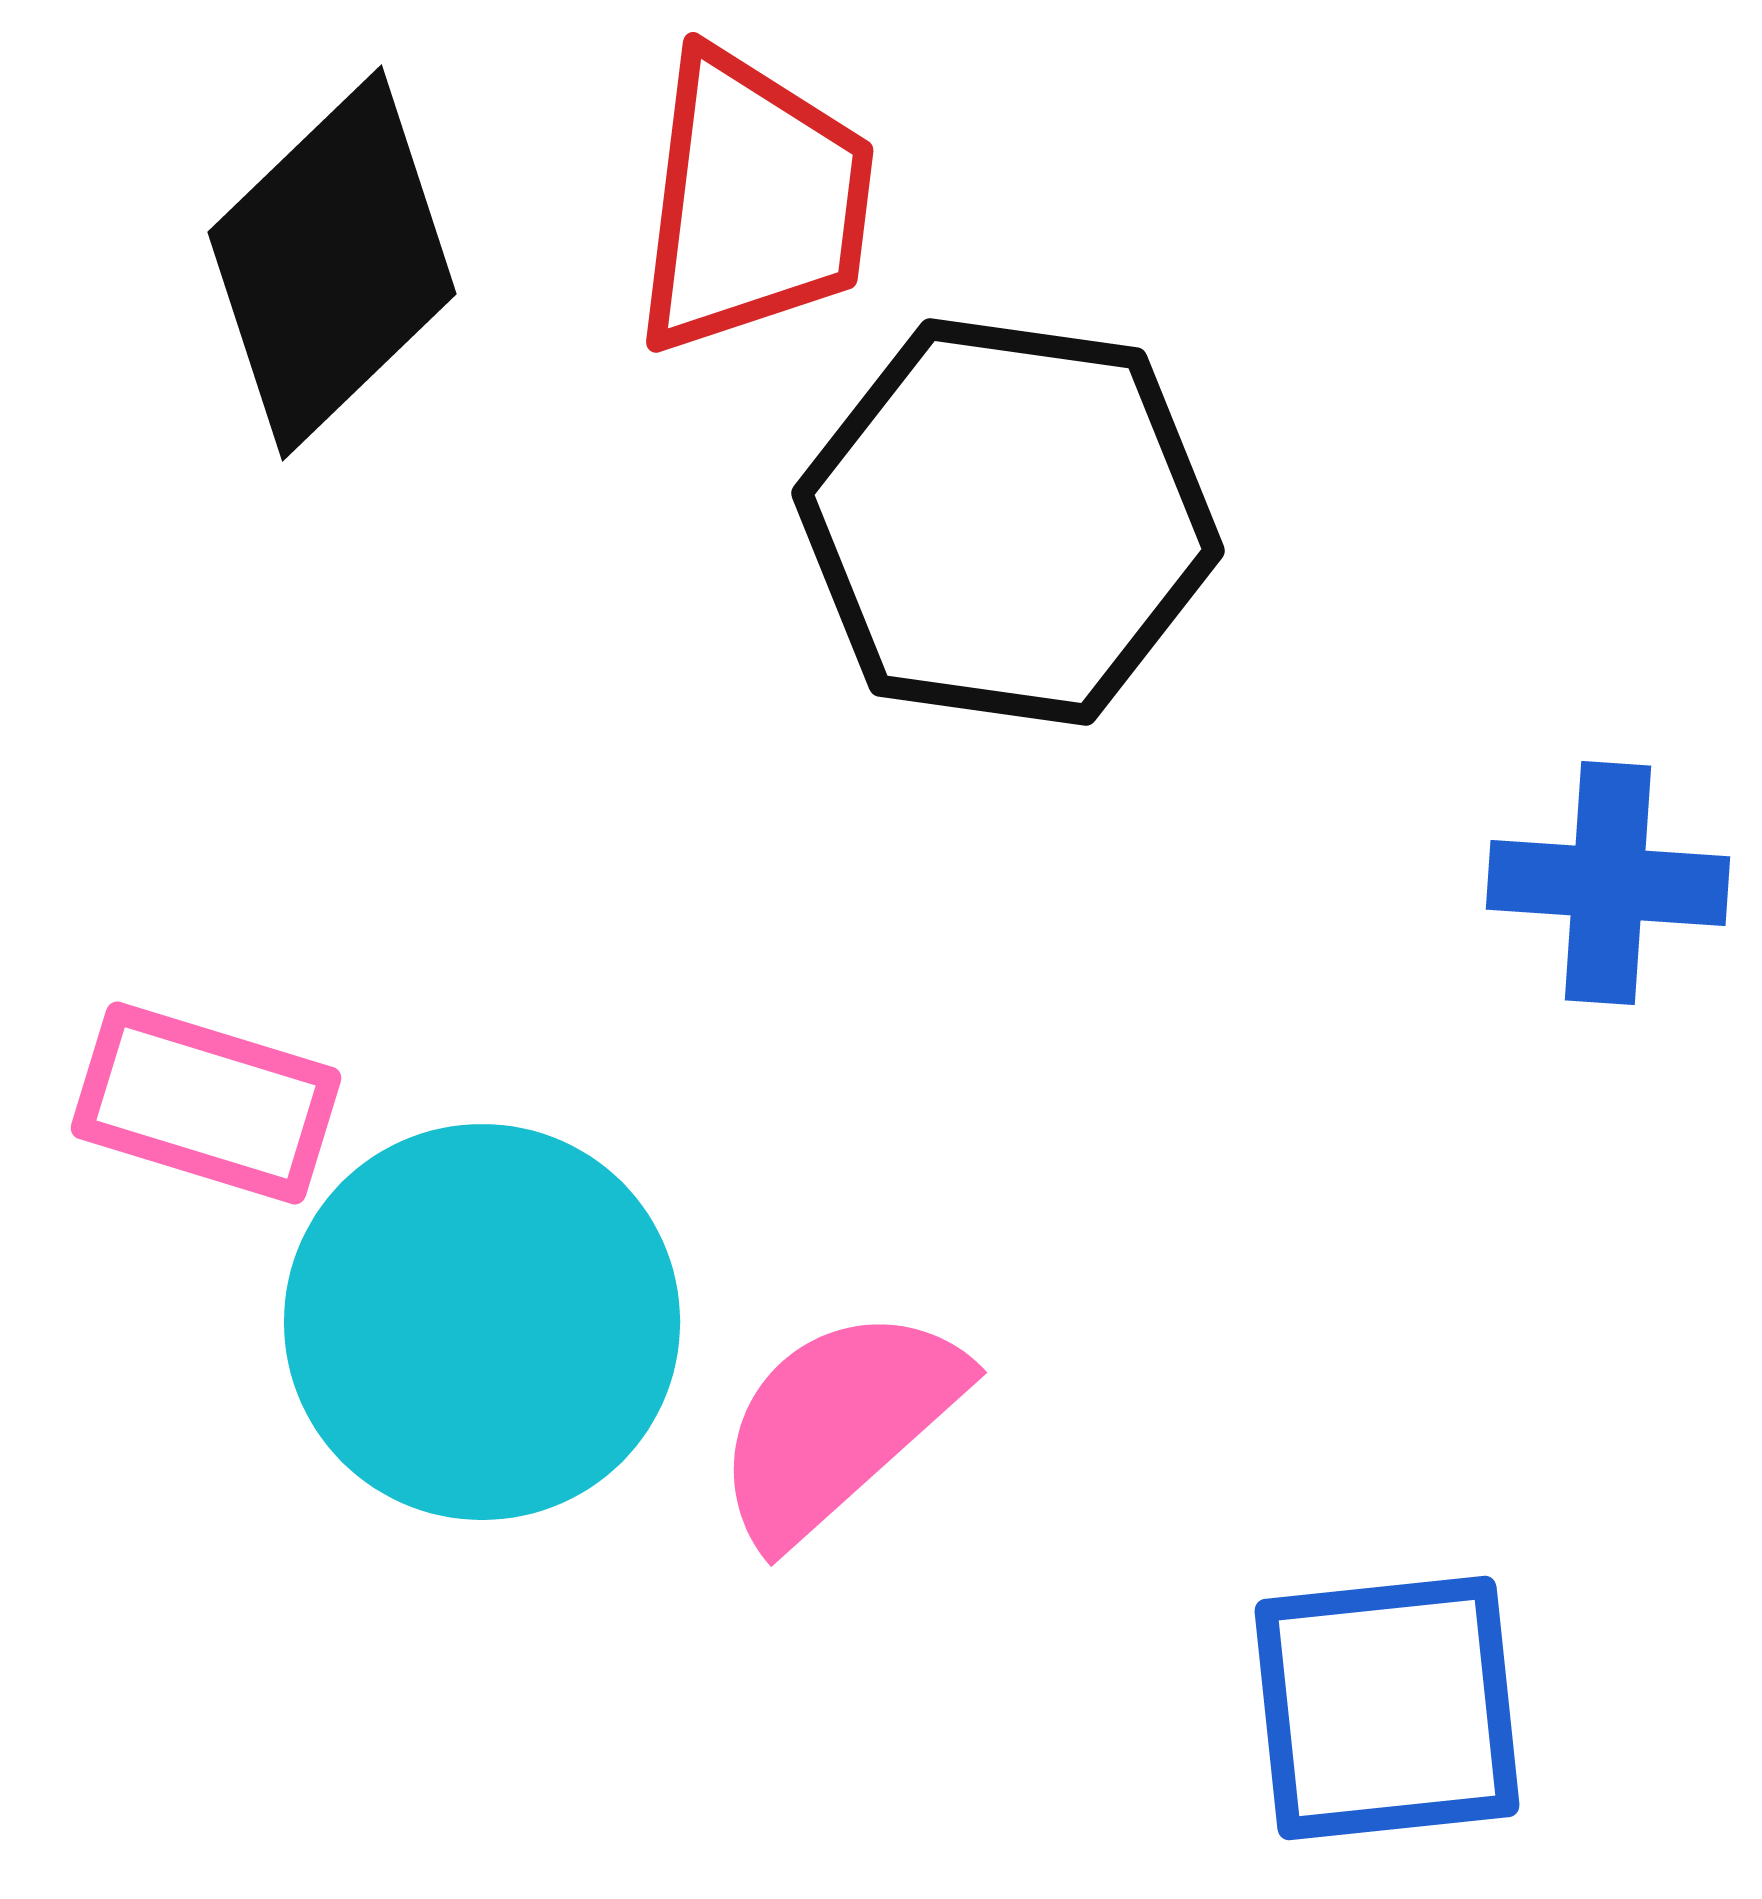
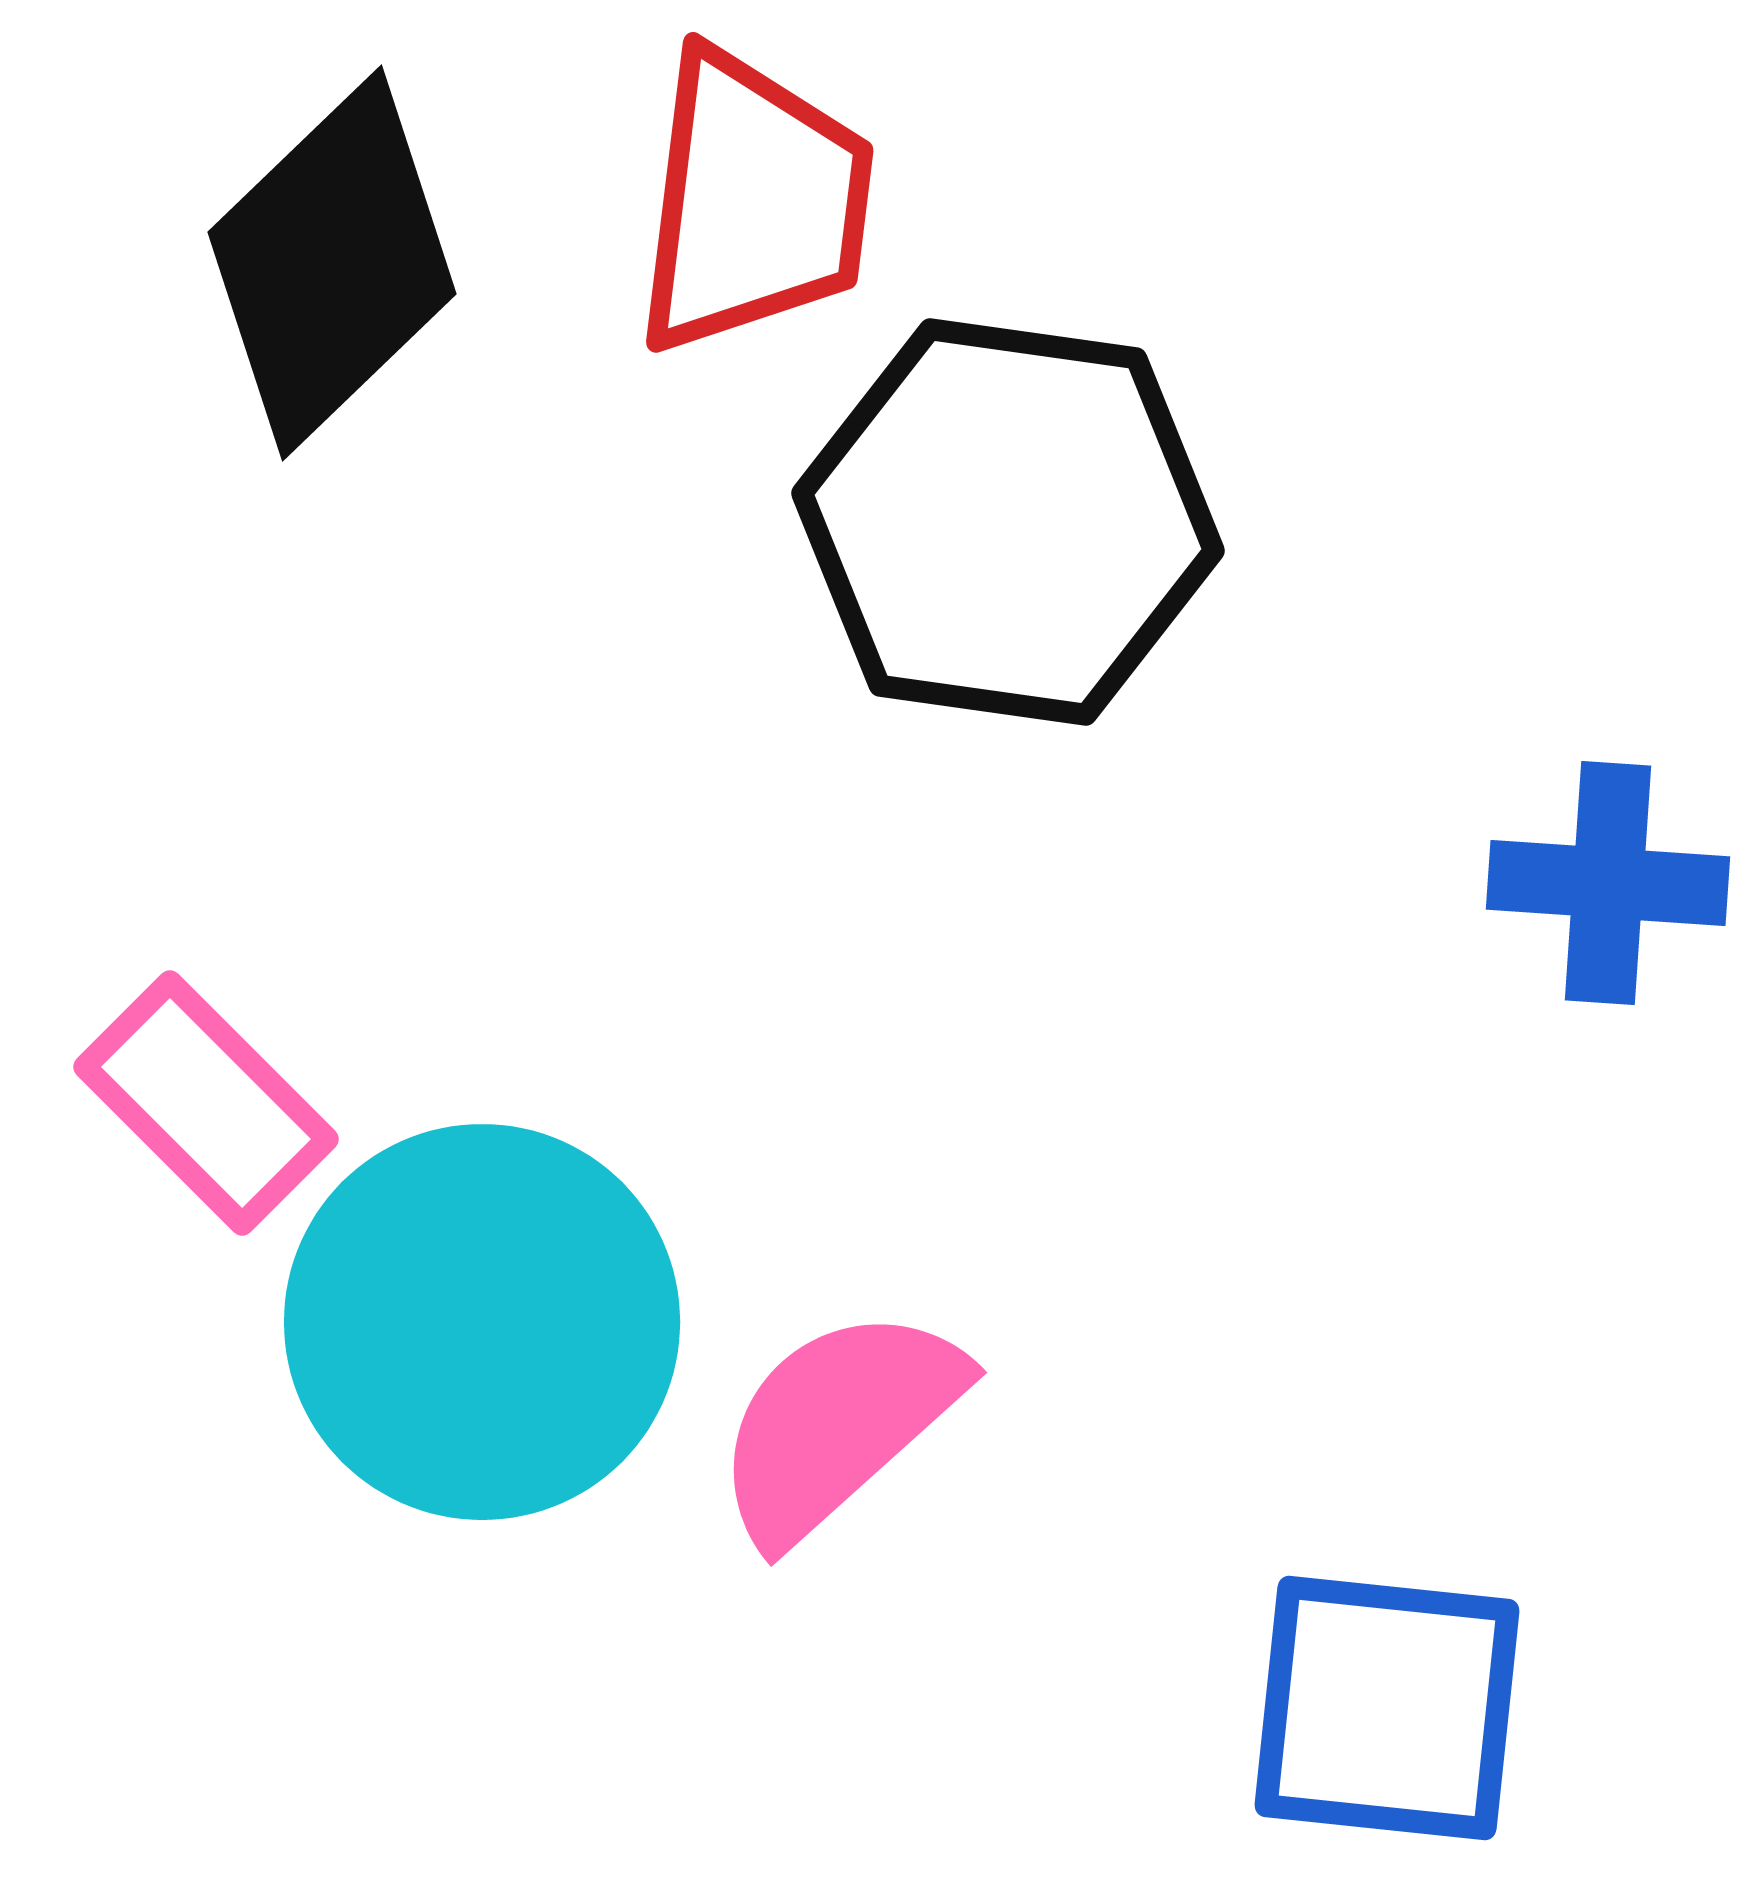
pink rectangle: rotated 28 degrees clockwise
blue square: rotated 12 degrees clockwise
